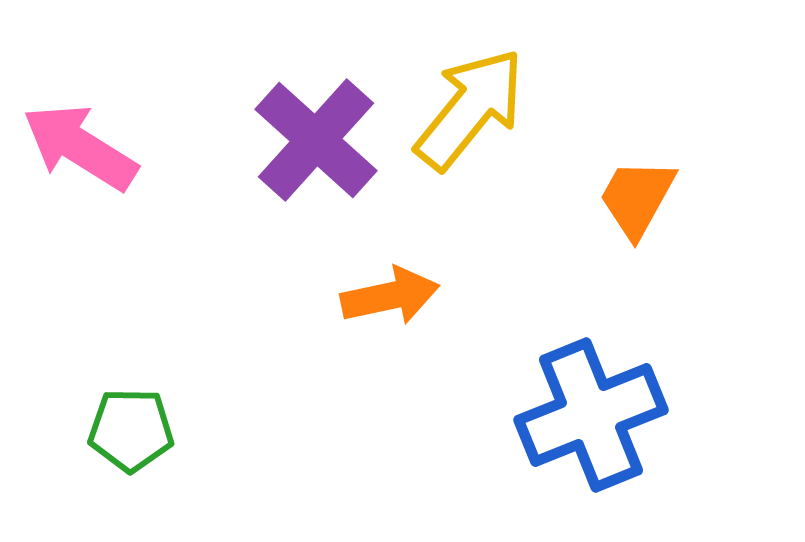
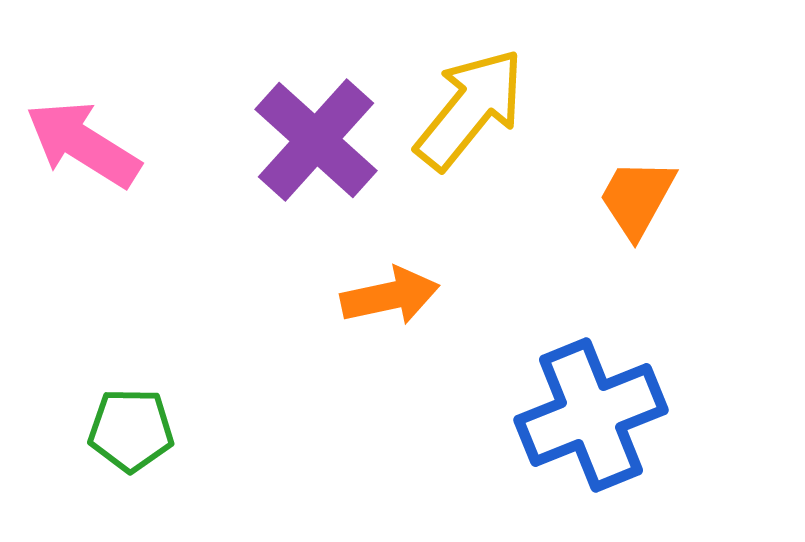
pink arrow: moved 3 px right, 3 px up
